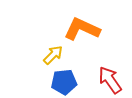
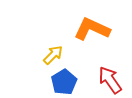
orange L-shape: moved 10 px right
blue pentagon: rotated 25 degrees counterclockwise
